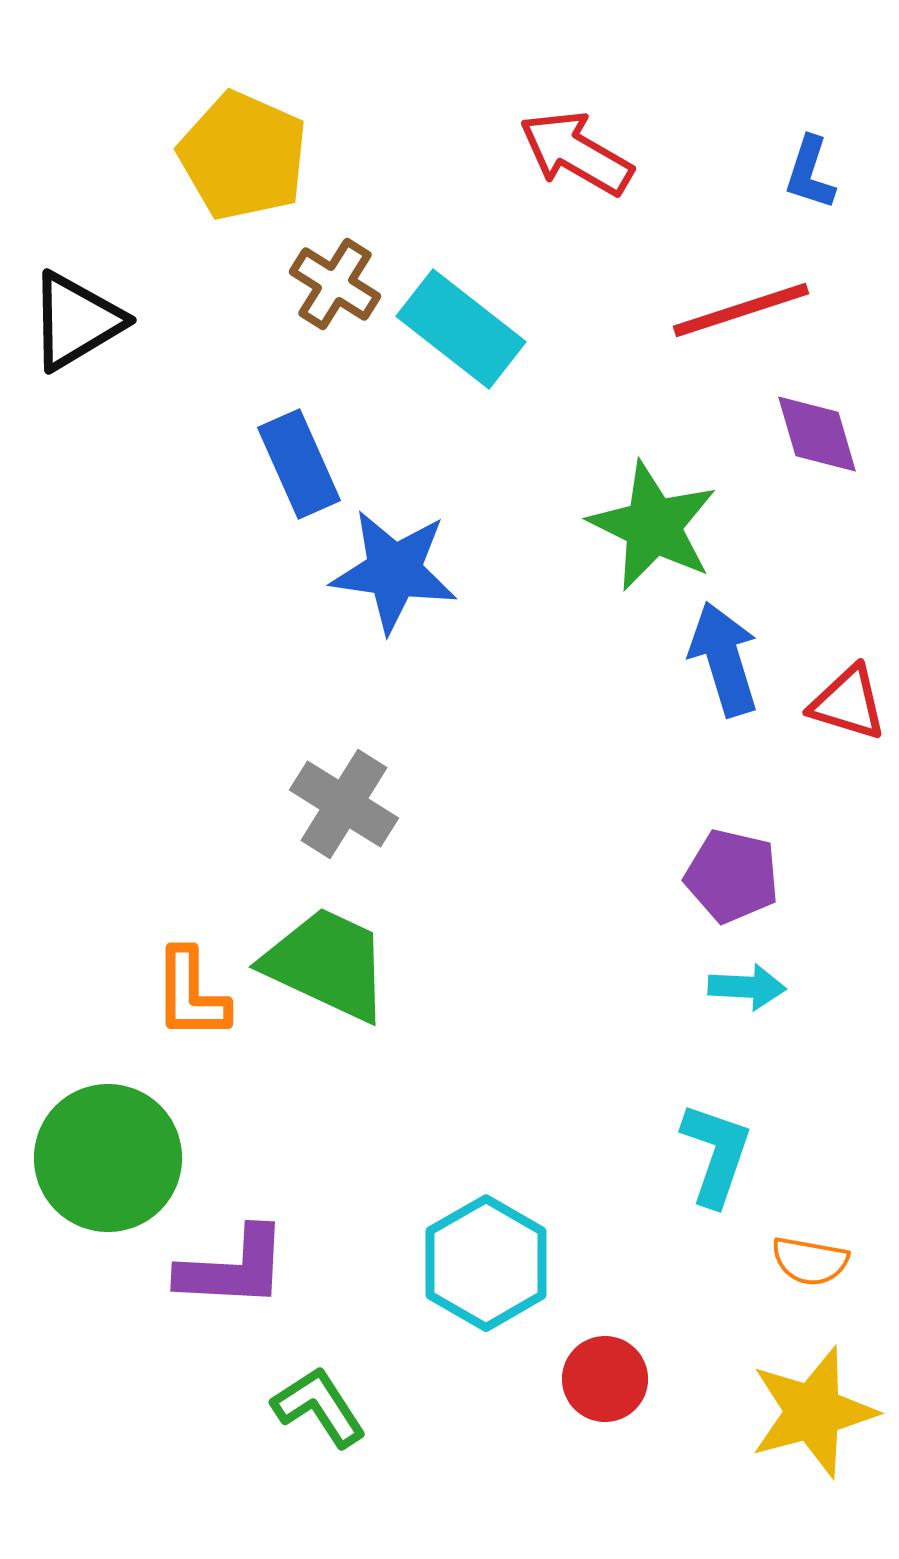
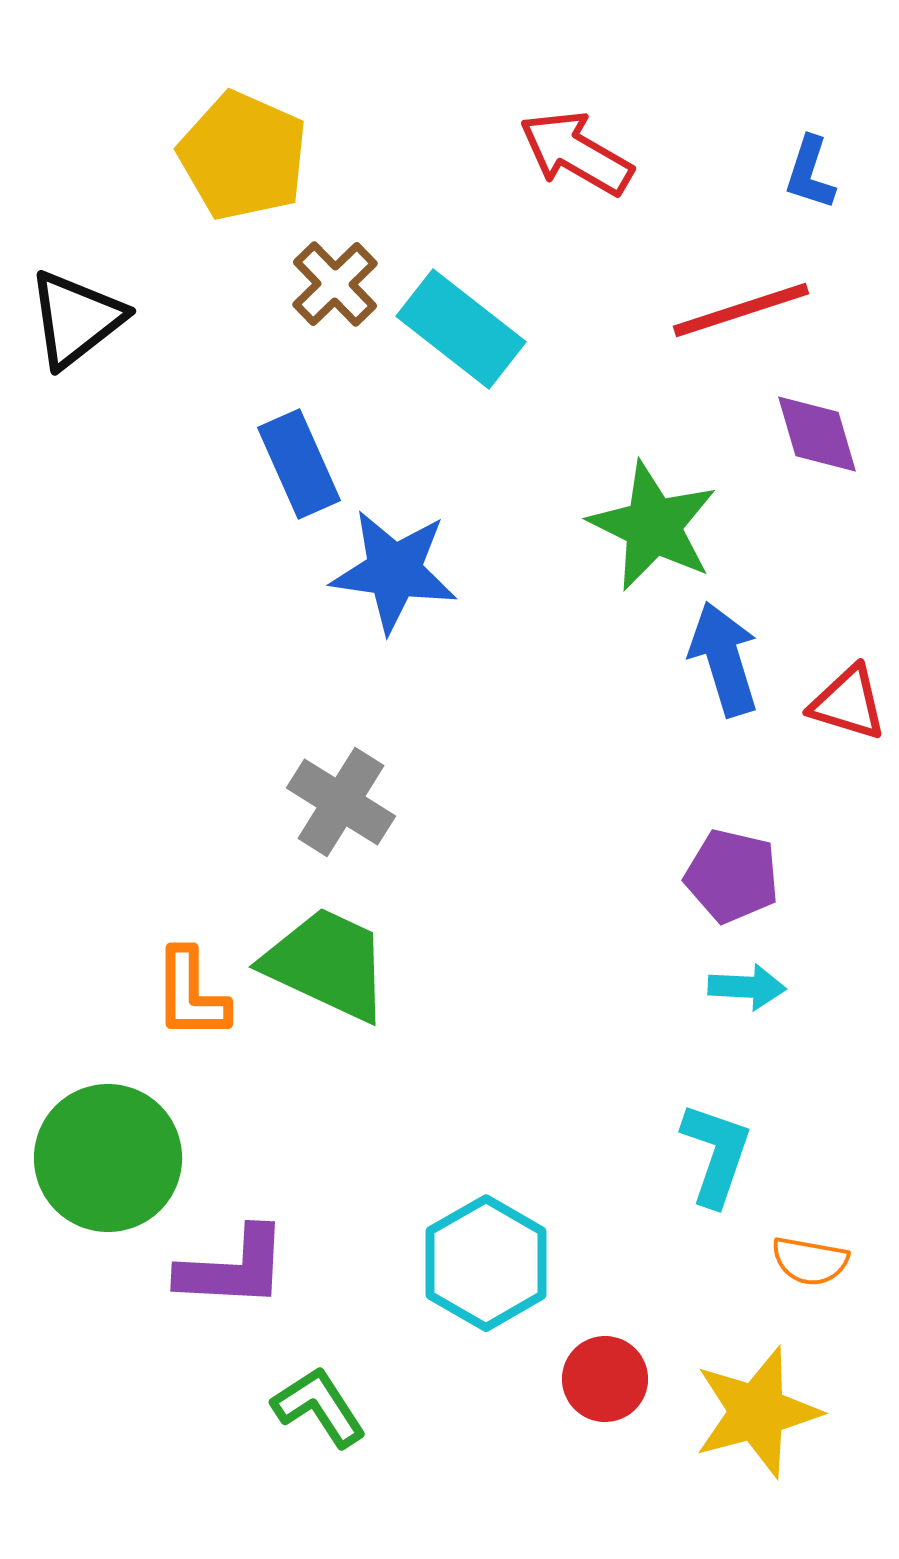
brown cross: rotated 14 degrees clockwise
black triangle: moved 2 px up; rotated 7 degrees counterclockwise
gray cross: moved 3 px left, 2 px up
yellow star: moved 56 px left
